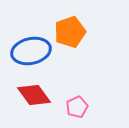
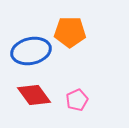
orange pentagon: rotated 20 degrees clockwise
pink pentagon: moved 7 px up
